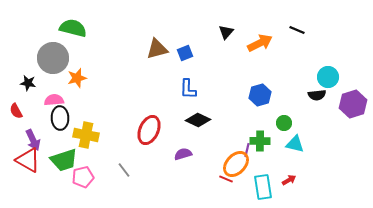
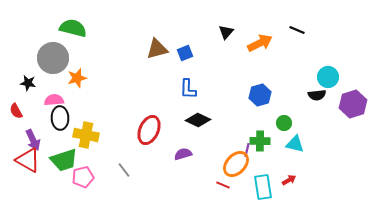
red line: moved 3 px left, 6 px down
